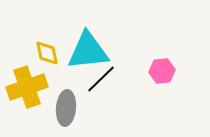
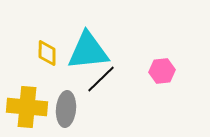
yellow diamond: rotated 12 degrees clockwise
yellow cross: moved 20 px down; rotated 24 degrees clockwise
gray ellipse: moved 1 px down
